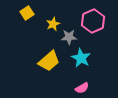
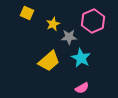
yellow square: rotated 32 degrees counterclockwise
